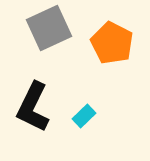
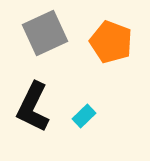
gray square: moved 4 px left, 5 px down
orange pentagon: moved 1 px left, 1 px up; rotated 6 degrees counterclockwise
